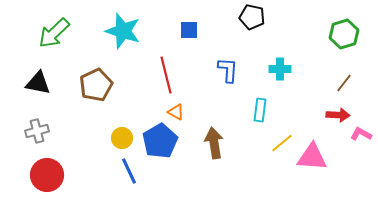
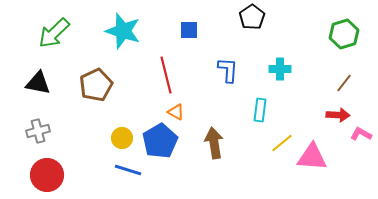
black pentagon: rotated 25 degrees clockwise
gray cross: moved 1 px right
blue line: moved 1 px left, 1 px up; rotated 48 degrees counterclockwise
